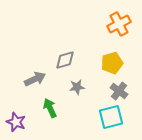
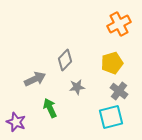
gray diamond: rotated 30 degrees counterclockwise
